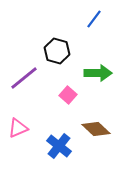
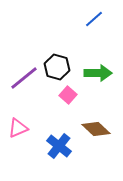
blue line: rotated 12 degrees clockwise
black hexagon: moved 16 px down
